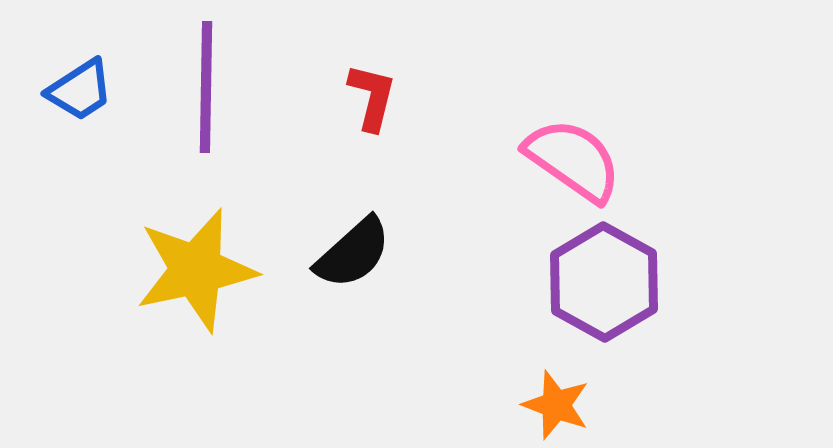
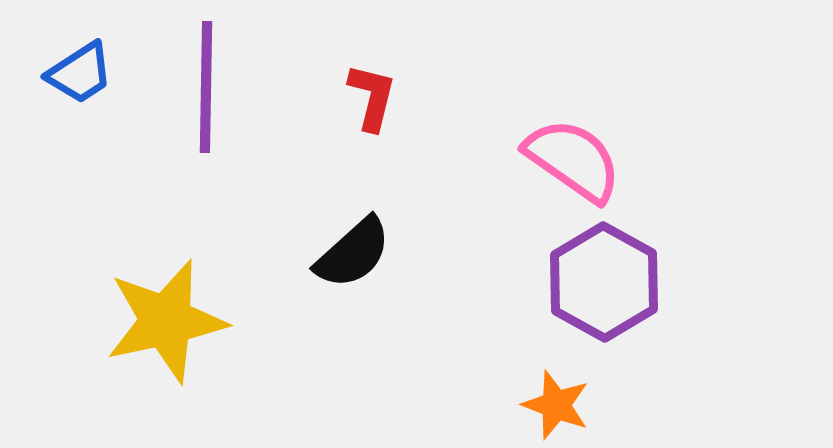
blue trapezoid: moved 17 px up
yellow star: moved 30 px left, 51 px down
